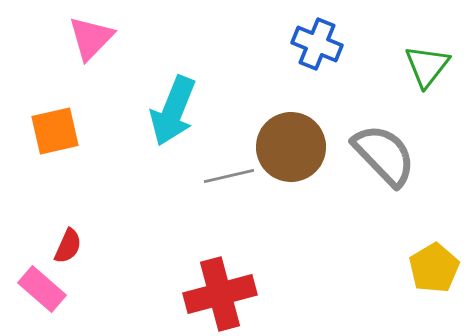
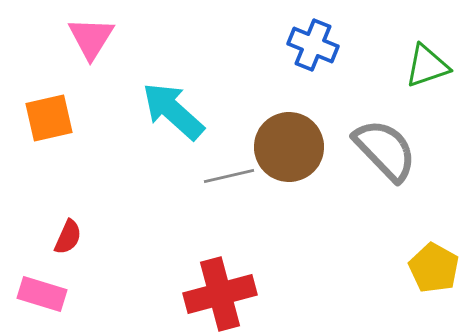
pink triangle: rotated 12 degrees counterclockwise
blue cross: moved 4 px left, 1 px down
green triangle: rotated 33 degrees clockwise
cyan arrow: rotated 110 degrees clockwise
orange square: moved 6 px left, 13 px up
brown circle: moved 2 px left
gray semicircle: moved 1 px right, 5 px up
red semicircle: moved 9 px up
yellow pentagon: rotated 12 degrees counterclockwise
pink rectangle: moved 5 px down; rotated 24 degrees counterclockwise
